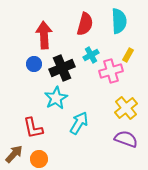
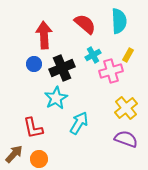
red semicircle: rotated 65 degrees counterclockwise
cyan cross: moved 2 px right
